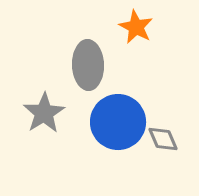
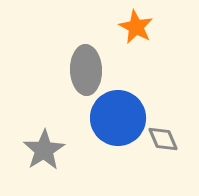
gray ellipse: moved 2 px left, 5 px down
gray star: moved 37 px down
blue circle: moved 4 px up
